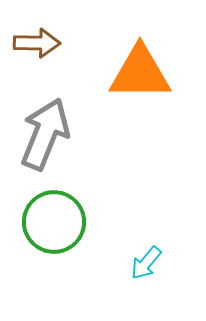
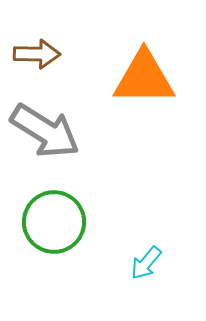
brown arrow: moved 11 px down
orange triangle: moved 4 px right, 5 px down
gray arrow: moved 3 px up; rotated 100 degrees clockwise
